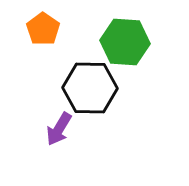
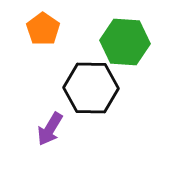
black hexagon: moved 1 px right
purple arrow: moved 9 px left
